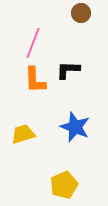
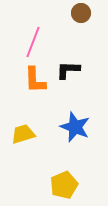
pink line: moved 1 px up
